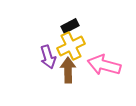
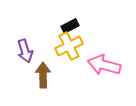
yellow cross: moved 2 px left
purple arrow: moved 23 px left, 6 px up
brown arrow: moved 25 px left, 5 px down
